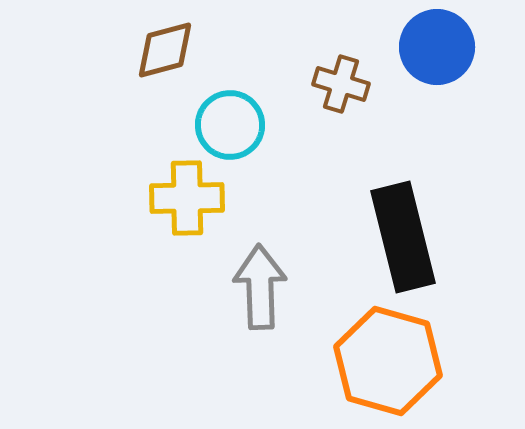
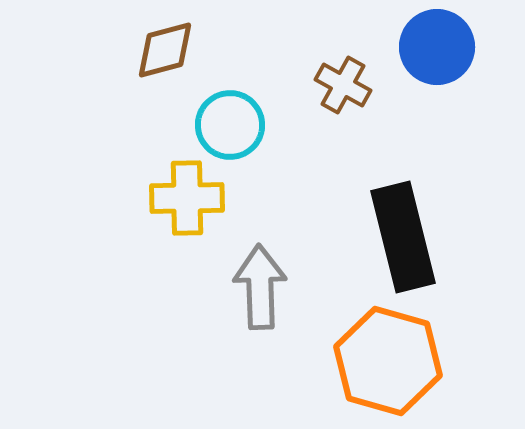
brown cross: moved 2 px right, 1 px down; rotated 12 degrees clockwise
